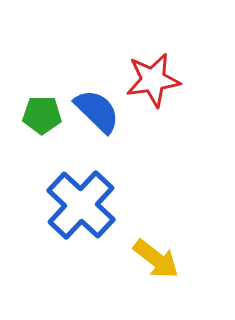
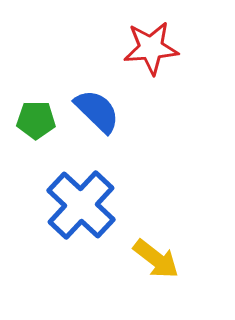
red star: moved 2 px left, 32 px up; rotated 4 degrees clockwise
green pentagon: moved 6 px left, 5 px down
